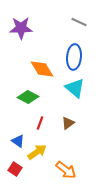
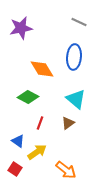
purple star: rotated 10 degrees counterclockwise
cyan triangle: moved 1 px right, 11 px down
